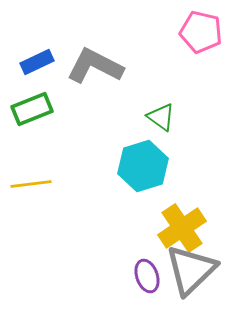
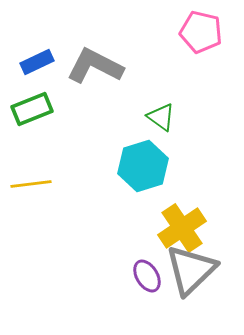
purple ellipse: rotated 12 degrees counterclockwise
